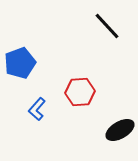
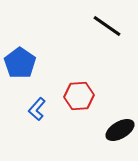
black line: rotated 12 degrees counterclockwise
blue pentagon: rotated 16 degrees counterclockwise
red hexagon: moved 1 px left, 4 px down
